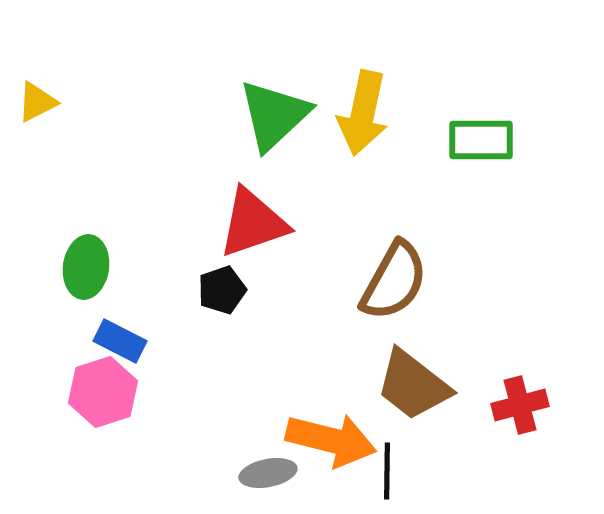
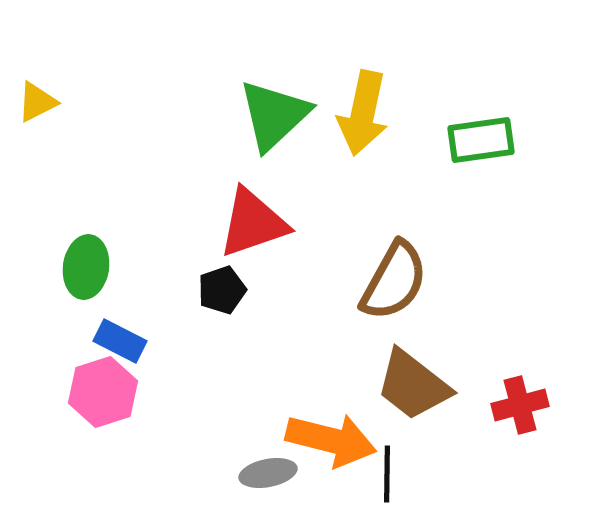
green rectangle: rotated 8 degrees counterclockwise
black line: moved 3 px down
